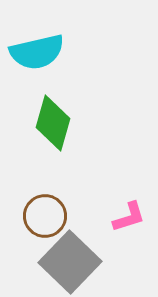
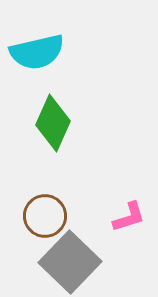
green diamond: rotated 8 degrees clockwise
